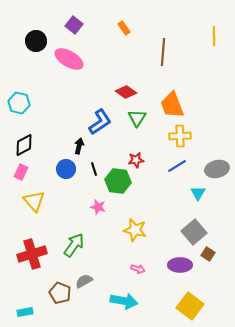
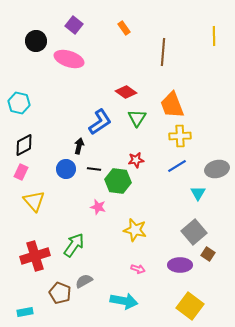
pink ellipse: rotated 12 degrees counterclockwise
black line: rotated 64 degrees counterclockwise
red cross: moved 3 px right, 2 px down
